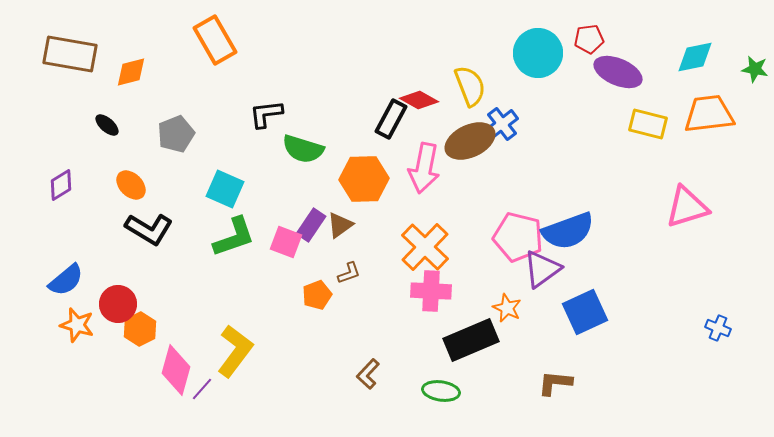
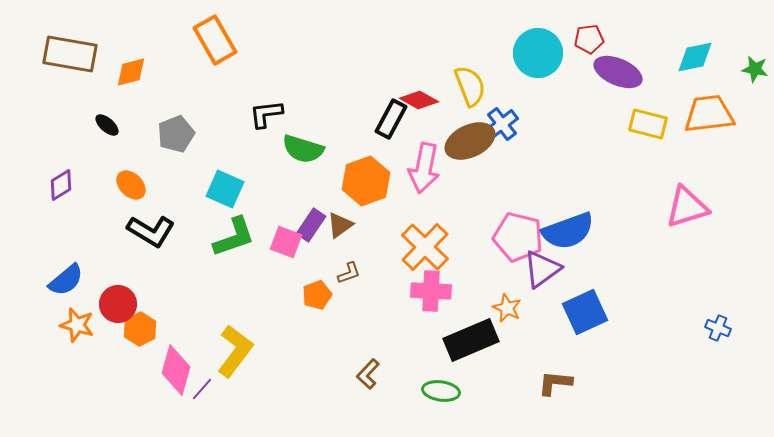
orange hexagon at (364, 179): moved 2 px right, 2 px down; rotated 18 degrees counterclockwise
black L-shape at (149, 229): moved 2 px right, 2 px down
